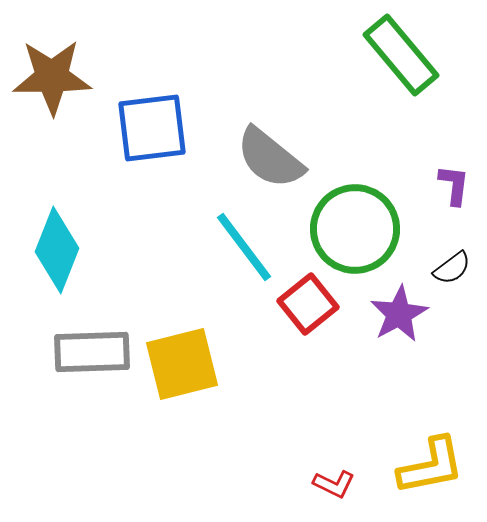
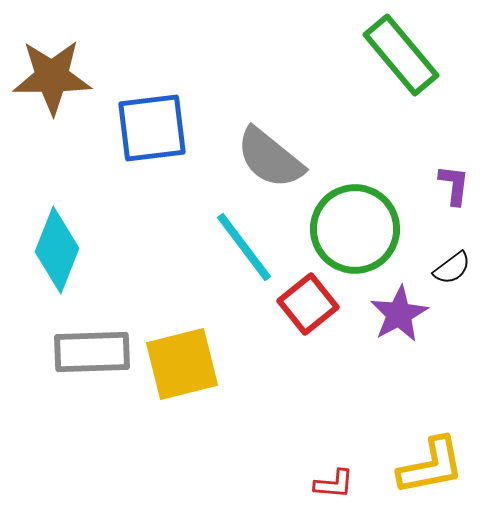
red L-shape: rotated 21 degrees counterclockwise
